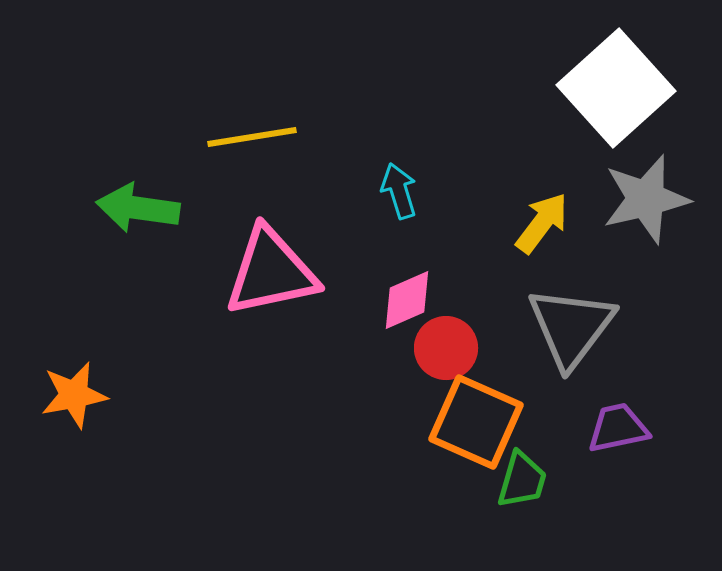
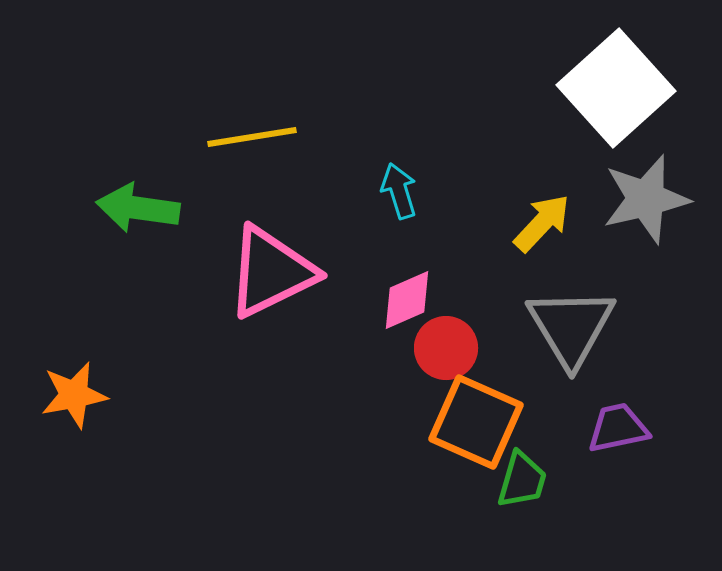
yellow arrow: rotated 6 degrees clockwise
pink triangle: rotated 14 degrees counterclockwise
gray triangle: rotated 8 degrees counterclockwise
